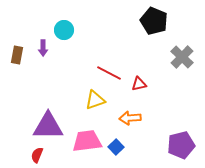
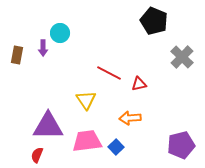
cyan circle: moved 4 px left, 3 px down
yellow triangle: moved 9 px left; rotated 45 degrees counterclockwise
